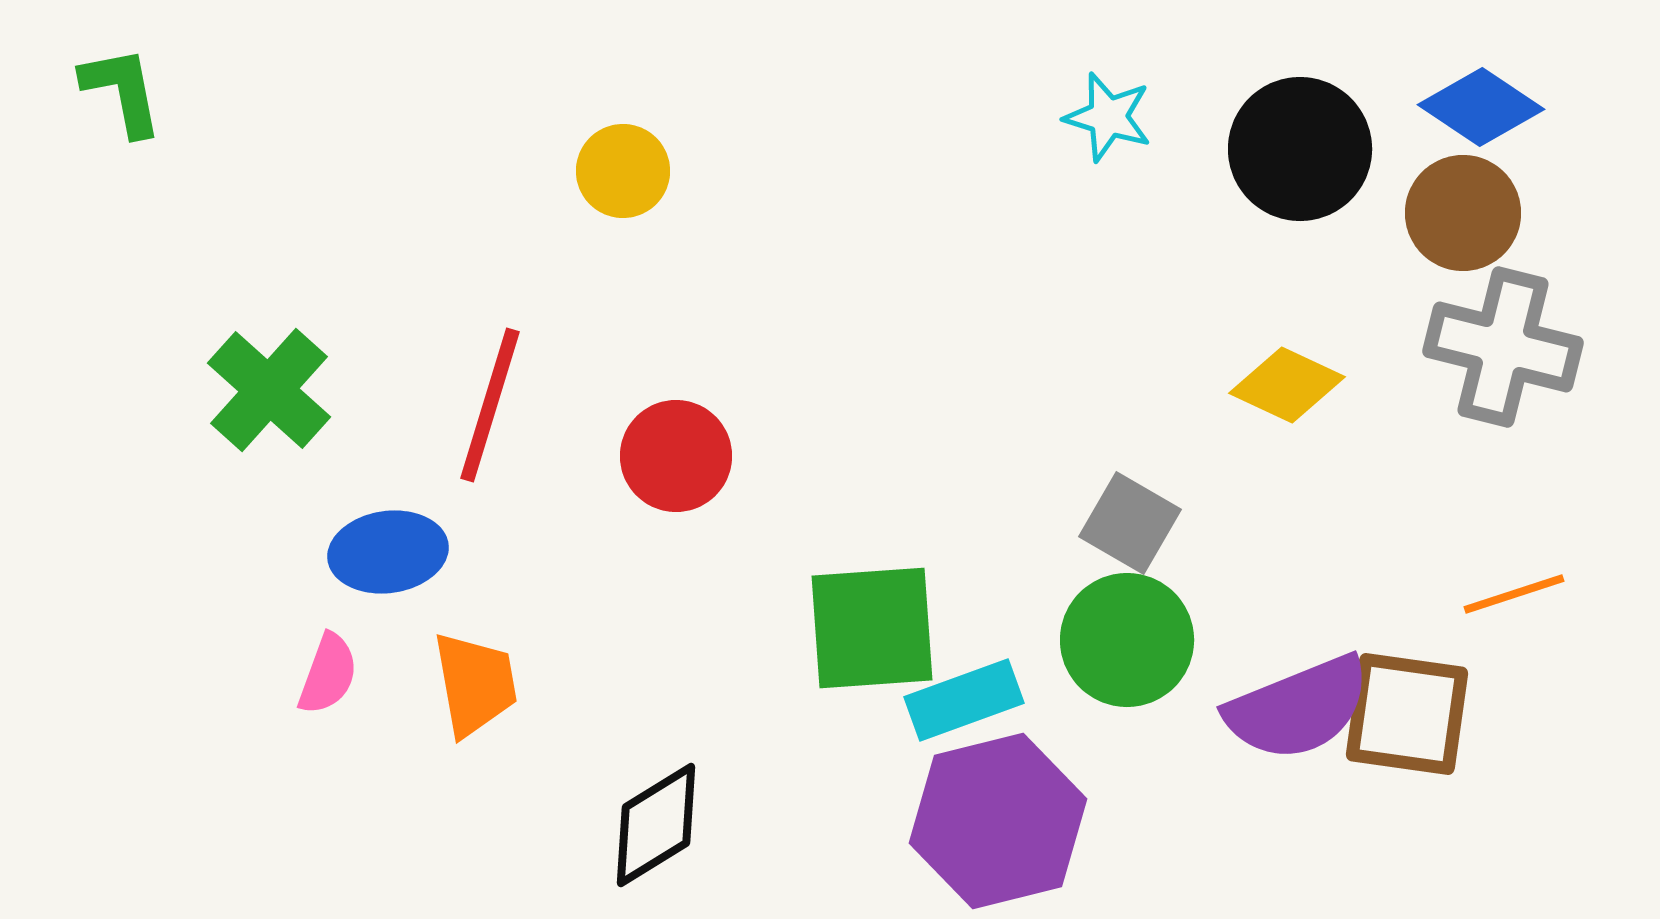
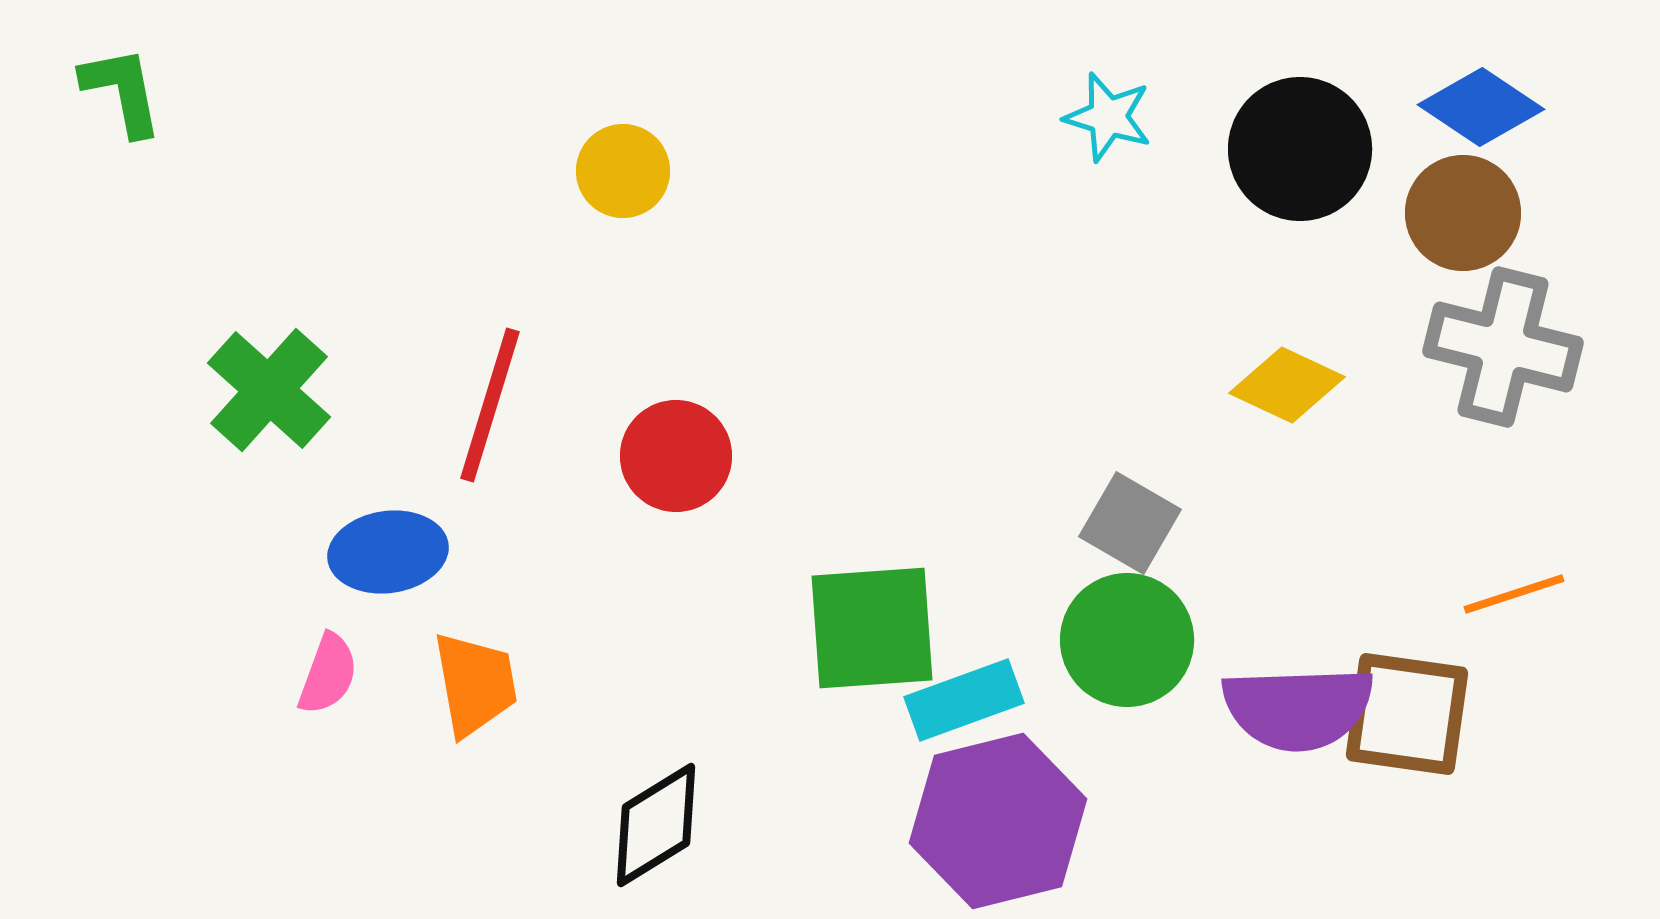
purple semicircle: rotated 20 degrees clockwise
